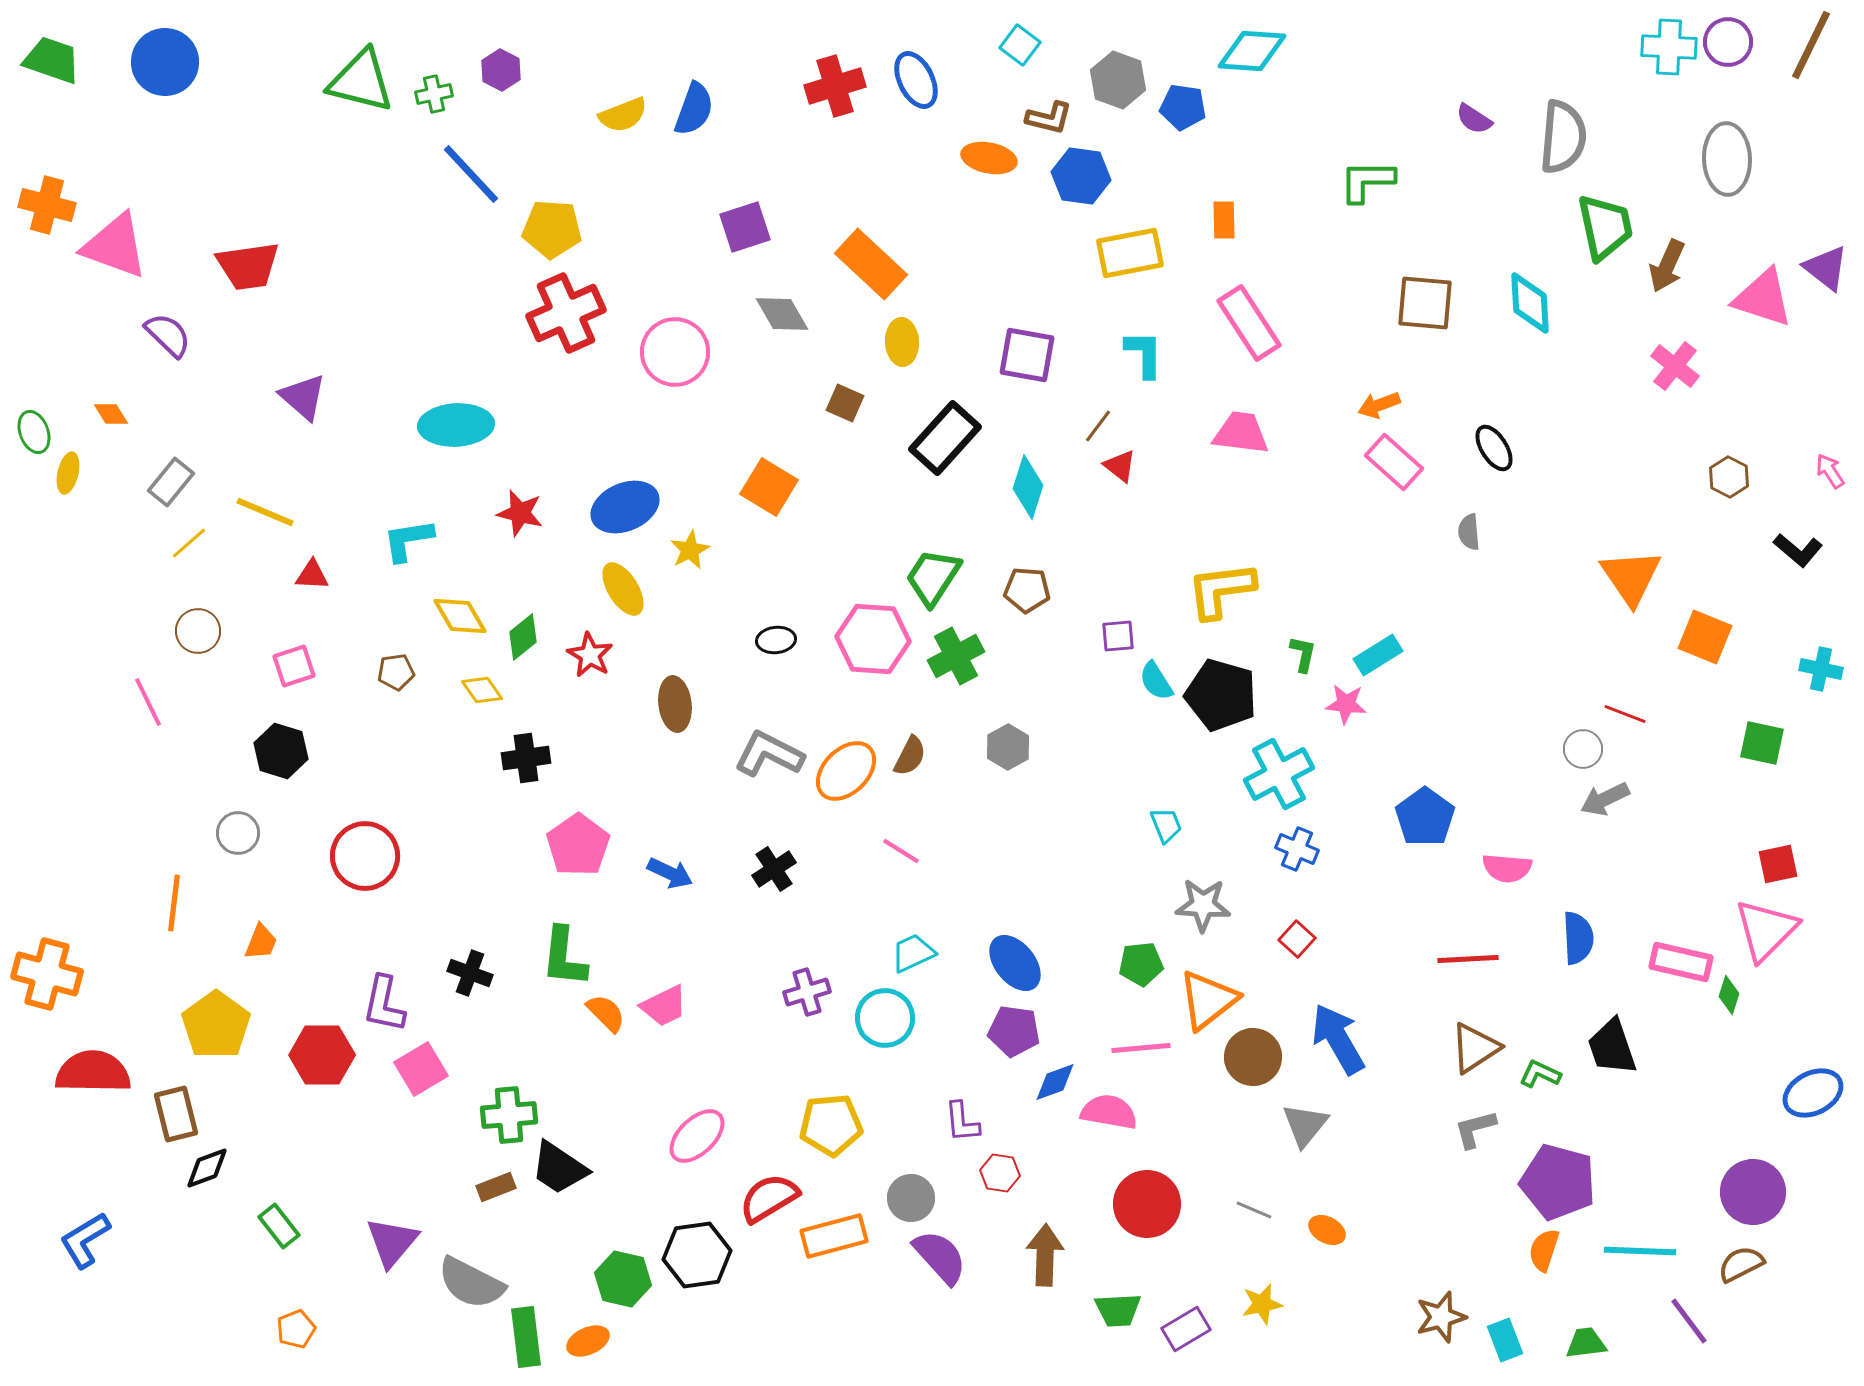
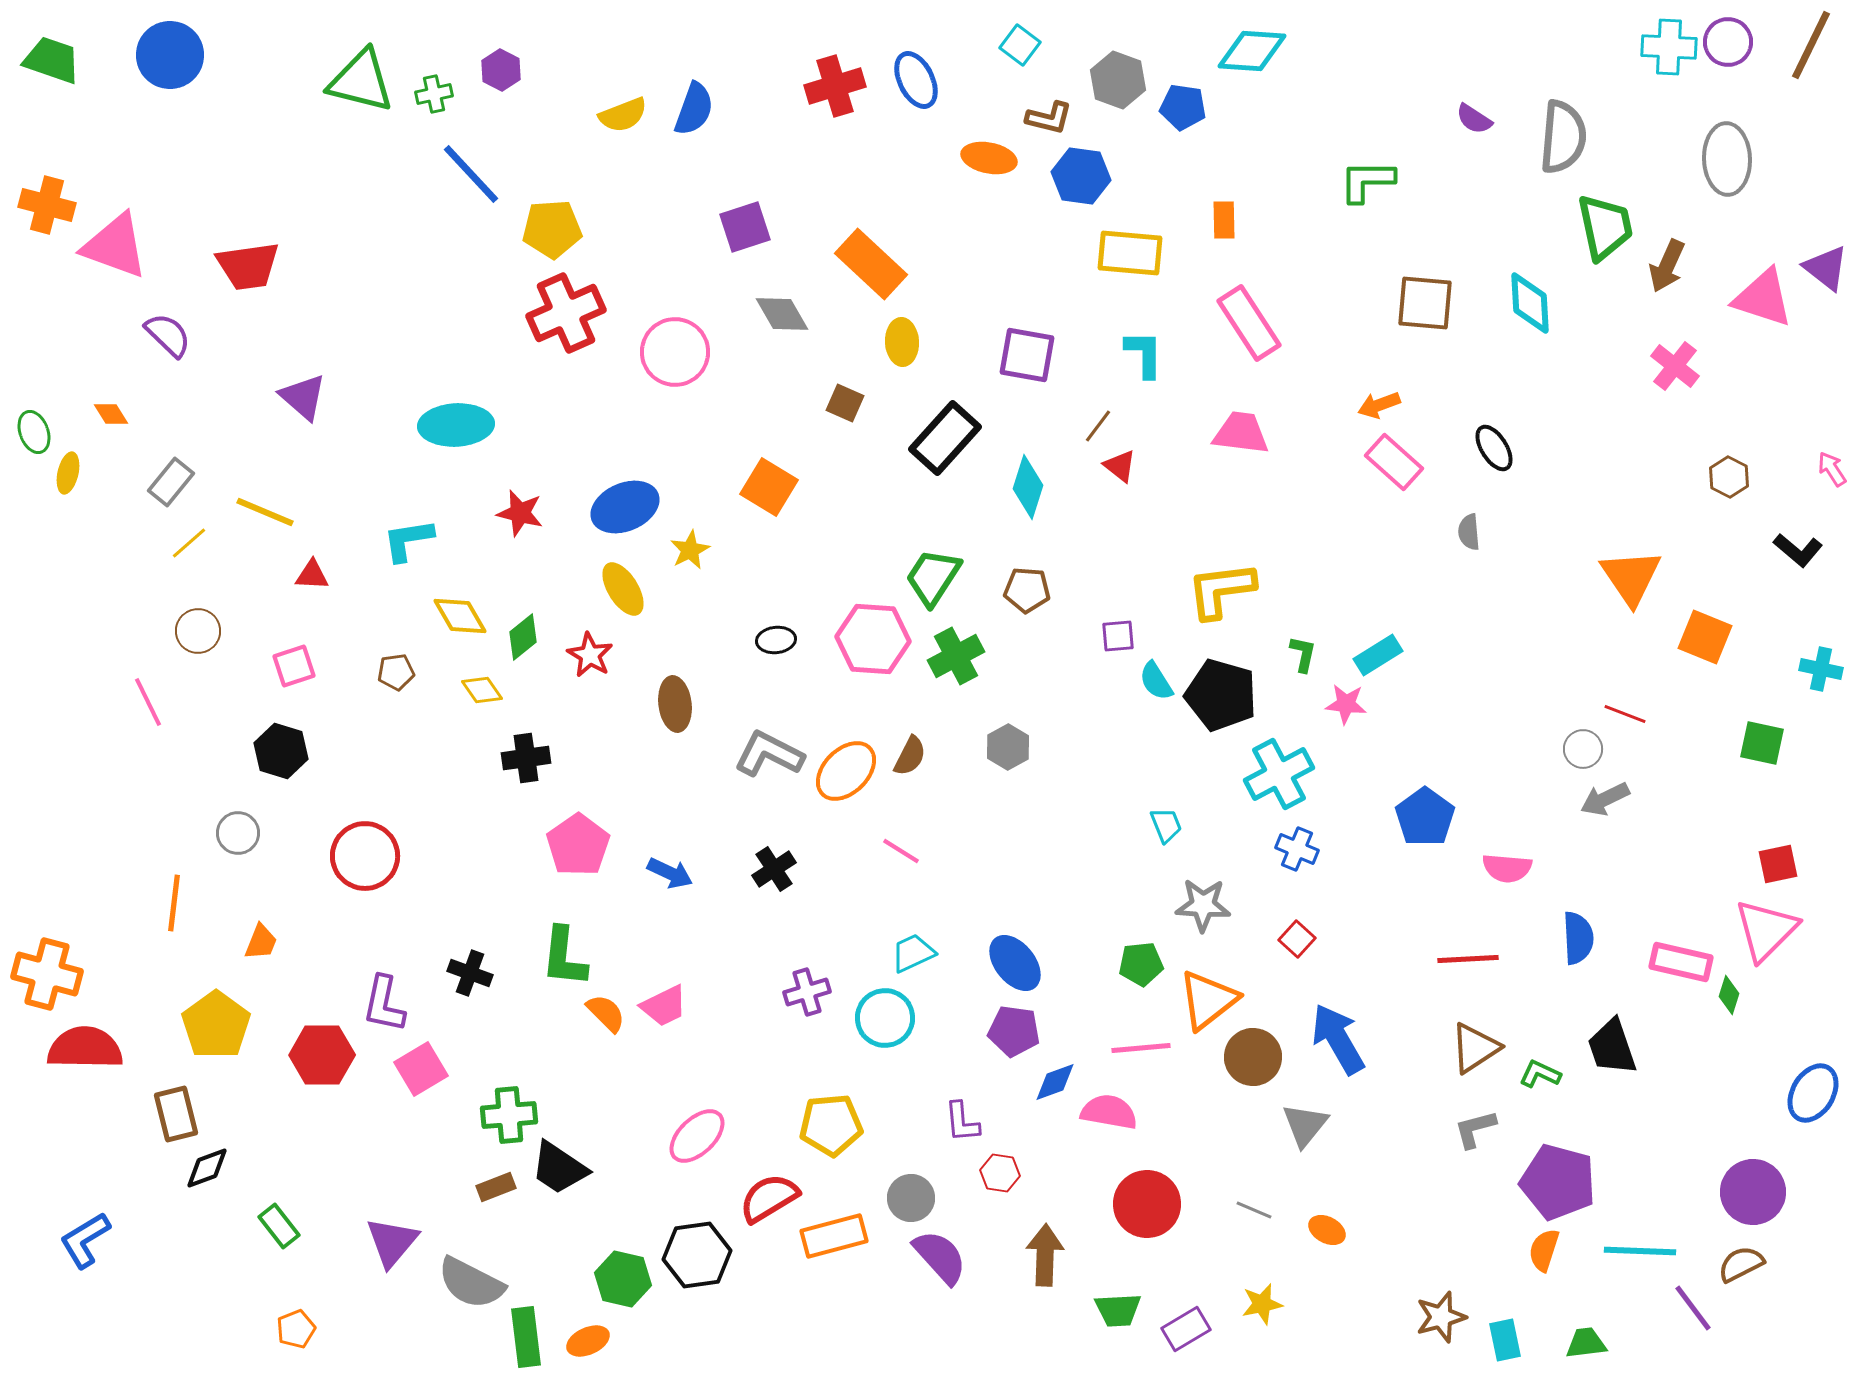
blue circle at (165, 62): moved 5 px right, 7 px up
yellow pentagon at (552, 229): rotated 8 degrees counterclockwise
yellow rectangle at (1130, 253): rotated 16 degrees clockwise
pink arrow at (1830, 471): moved 2 px right, 2 px up
red semicircle at (93, 1072): moved 8 px left, 24 px up
blue ellipse at (1813, 1093): rotated 32 degrees counterclockwise
purple line at (1689, 1321): moved 4 px right, 13 px up
cyan rectangle at (1505, 1340): rotated 9 degrees clockwise
